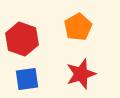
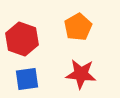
red star: rotated 24 degrees clockwise
